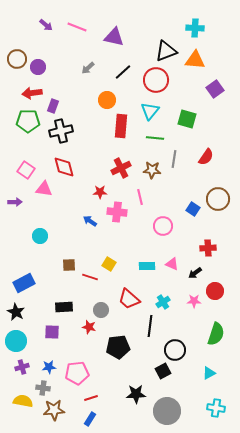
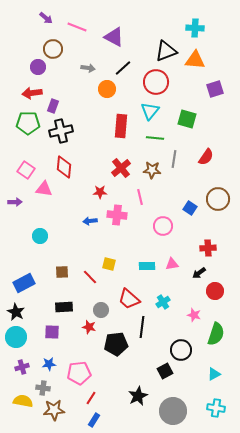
purple arrow at (46, 25): moved 7 px up
purple triangle at (114, 37): rotated 15 degrees clockwise
brown circle at (17, 59): moved 36 px right, 10 px up
gray arrow at (88, 68): rotated 128 degrees counterclockwise
black line at (123, 72): moved 4 px up
red circle at (156, 80): moved 2 px down
purple square at (215, 89): rotated 18 degrees clockwise
orange circle at (107, 100): moved 11 px up
green pentagon at (28, 121): moved 2 px down
red diamond at (64, 167): rotated 20 degrees clockwise
red cross at (121, 168): rotated 12 degrees counterclockwise
blue square at (193, 209): moved 3 px left, 1 px up
pink cross at (117, 212): moved 3 px down
blue arrow at (90, 221): rotated 40 degrees counterclockwise
yellow square at (109, 264): rotated 16 degrees counterclockwise
pink triangle at (172, 264): rotated 32 degrees counterclockwise
brown square at (69, 265): moved 7 px left, 7 px down
black arrow at (195, 273): moved 4 px right
red line at (90, 277): rotated 28 degrees clockwise
pink star at (194, 301): moved 14 px down; rotated 16 degrees clockwise
black line at (150, 326): moved 8 px left, 1 px down
cyan circle at (16, 341): moved 4 px up
black pentagon at (118, 347): moved 2 px left, 3 px up
black circle at (175, 350): moved 6 px right
blue star at (49, 367): moved 3 px up
black square at (163, 371): moved 2 px right
pink pentagon at (77, 373): moved 2 px right
cyan triangle at (209, 373): moved 5 px right, 1 px down
black star at (136, 394): moved 2 px right, 2 px down; rotated 24 degrees counterclockwise
red line at (91, 398): rotated 40 degrees counterclockwise
gray circle at (167, 411): moved 6 px right
blue rectangle at (90, 419): moved 4 px right, 1 px down
